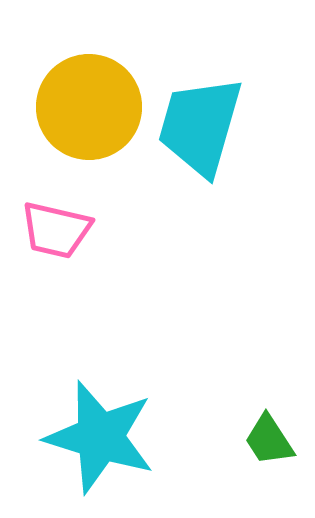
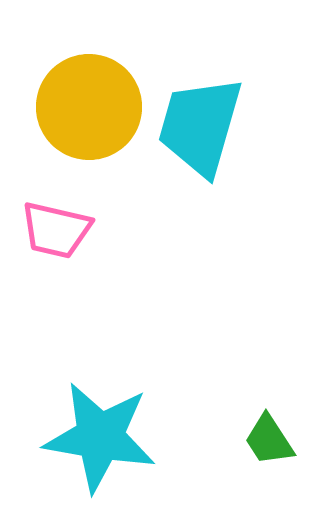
cyan star: rotated 7 degrees counterclockwise
